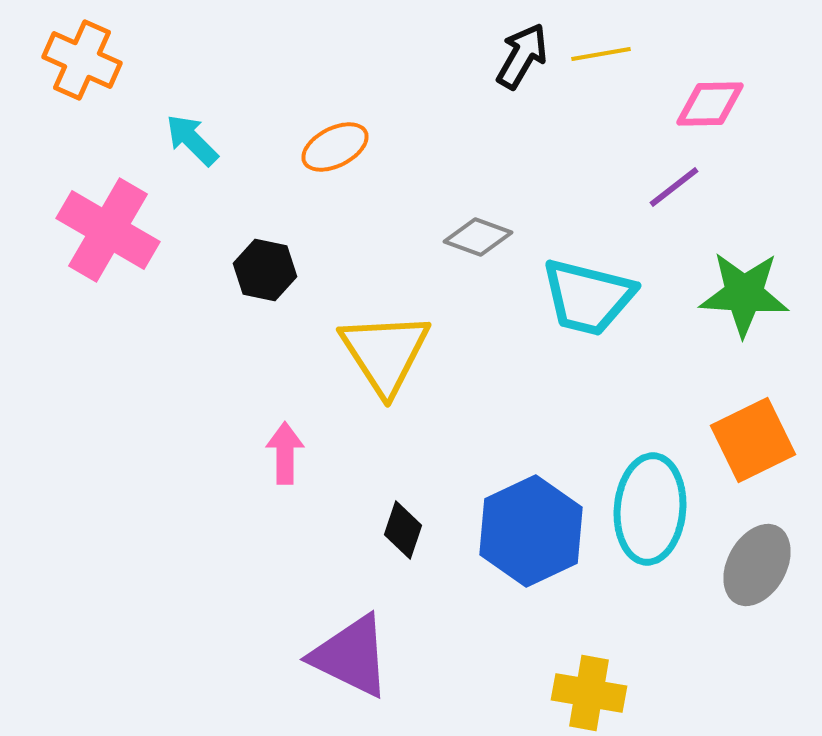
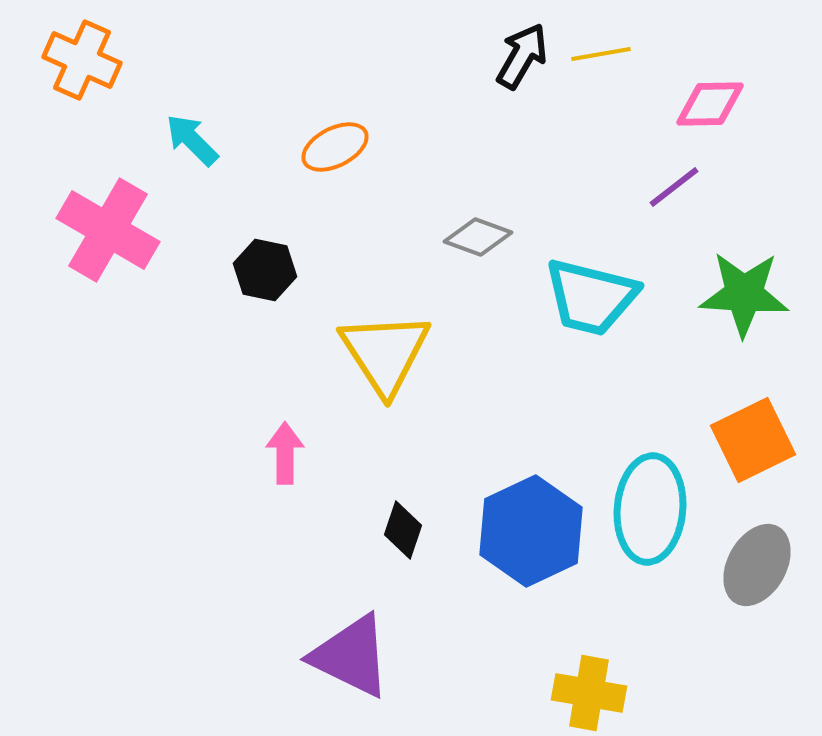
cyan trapezoid: moved 3 px right
